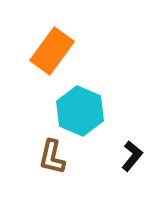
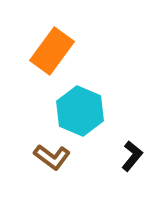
brown L-shape: rotated 66 degrees counterclockwise
